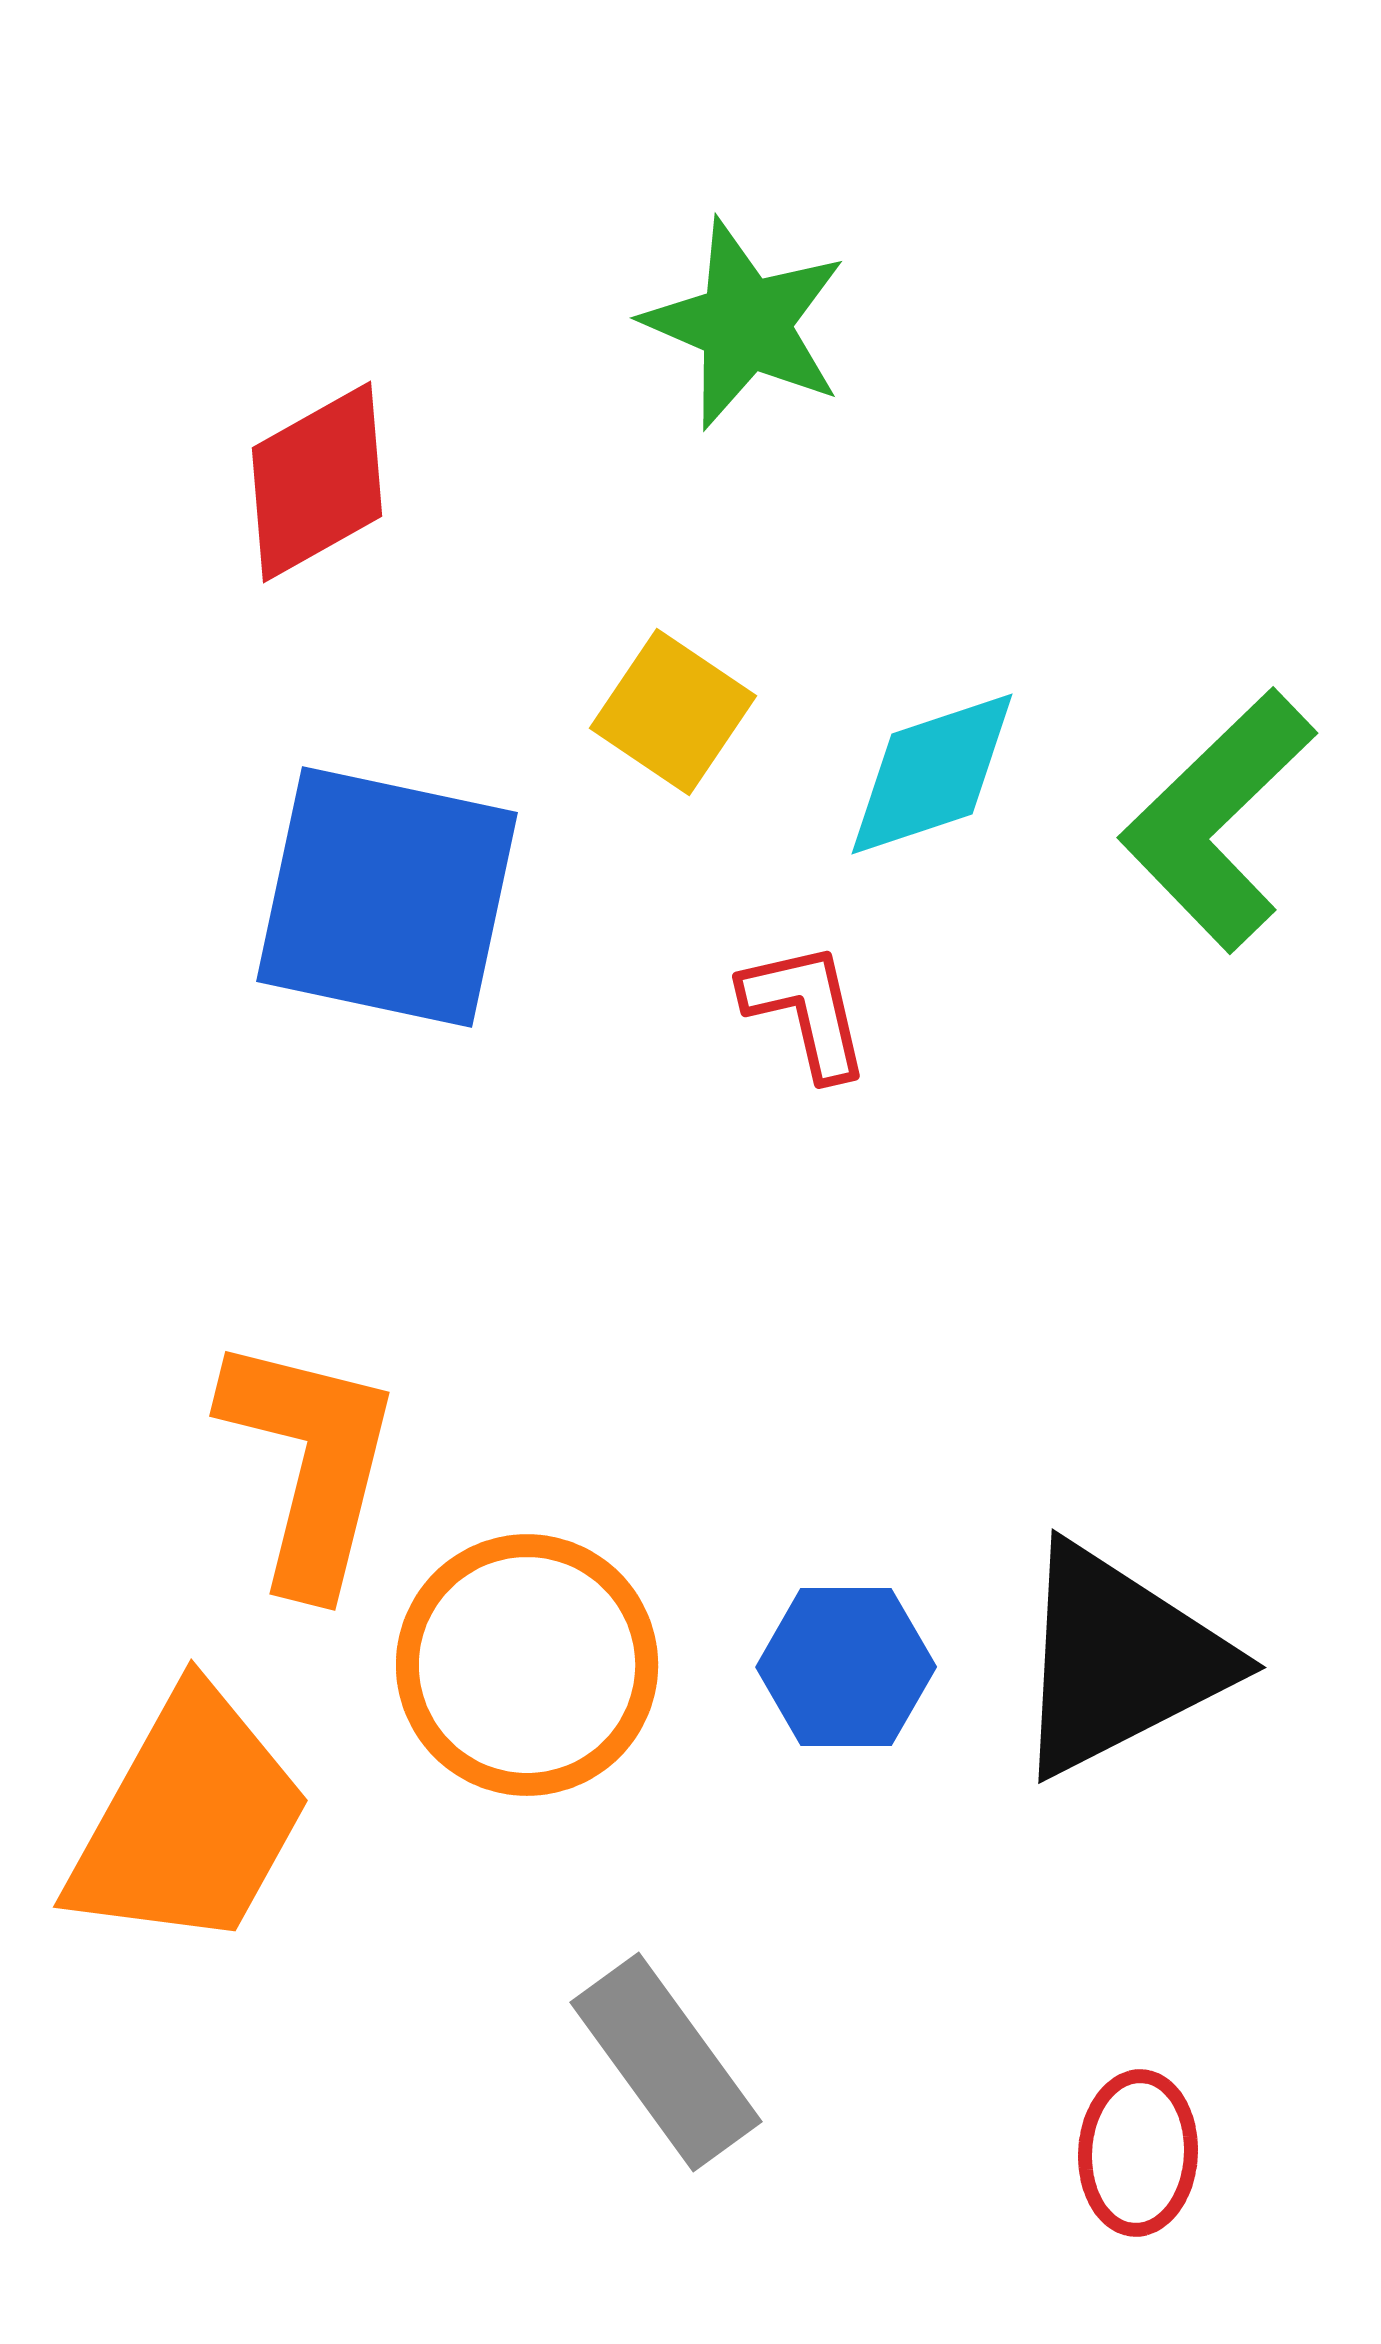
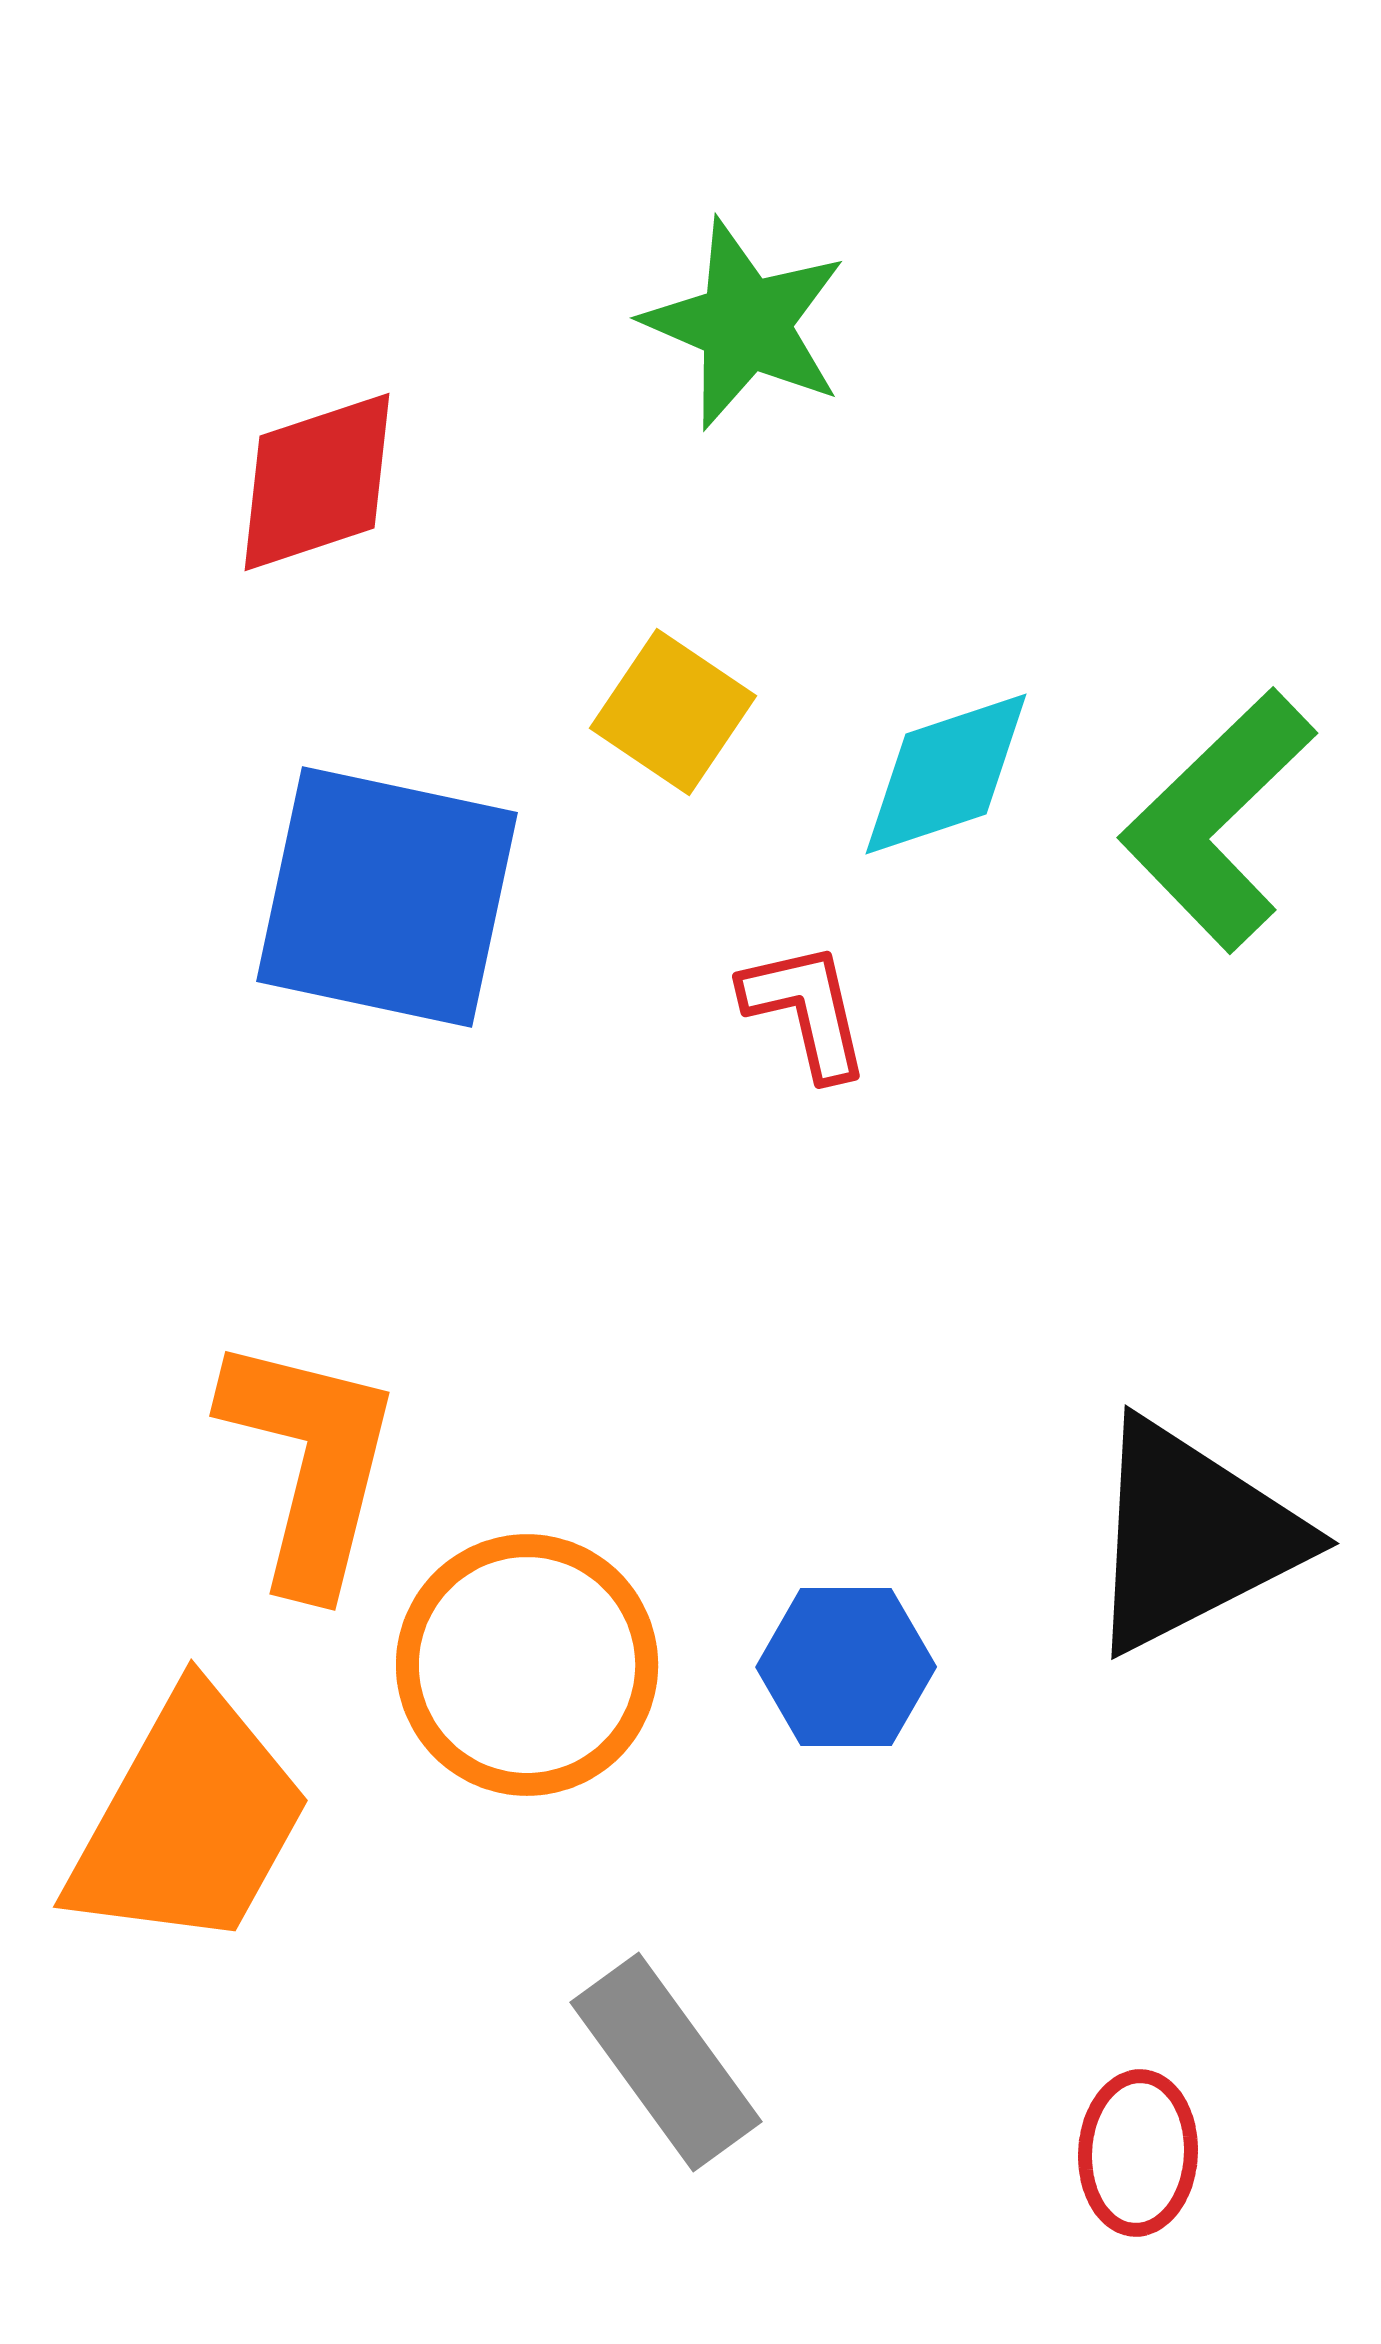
red diamond: rotated 11 degrees clockwise
cyan diamond: moved 14 px right
black triangle: moved 73 px right, 124 px up
